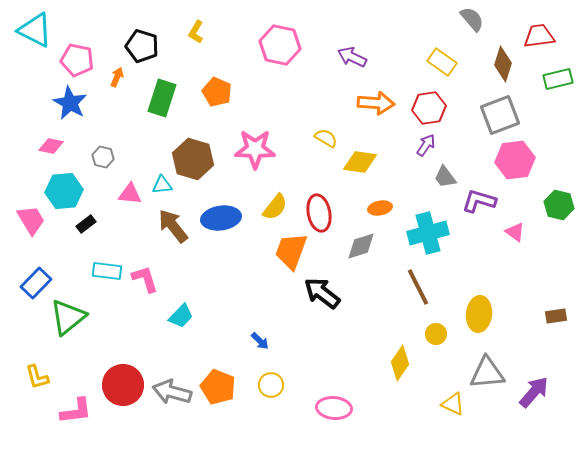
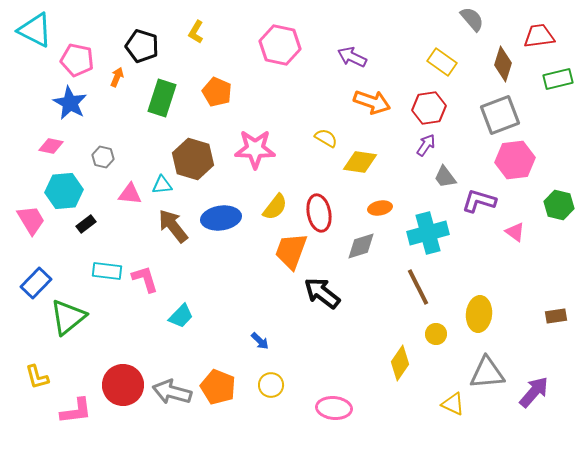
orange arrow at (376, 103): moved 4 px left, 1 px up; rotated 15 degrees clockwise
